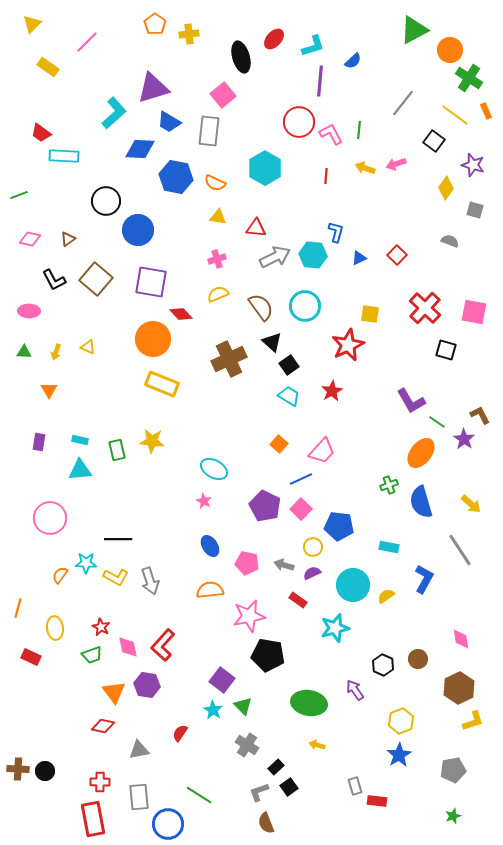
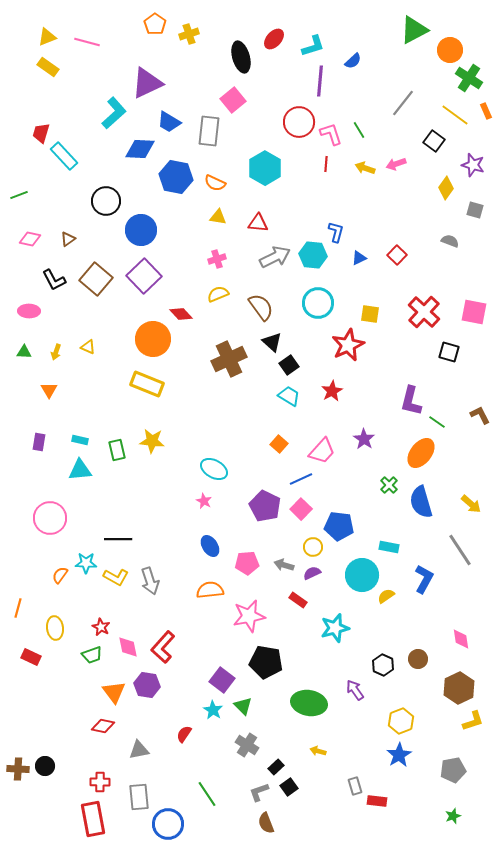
yellow triangle at (32, 24): moved 15 px right, 13 px down; rotated 24 degrees clockwise
yellow cross at (189, 34): rotated 12 degrees counterclockwise
pink line at (87, 42): rotated 60 degrees clockwise
purple triangle at (153, 88): moved 6 px left, 5 px up; rotated 8 degrees counterclockwise
pink square at (223, 95): moved 10 px right, 5 px down
green line at (359, 130): rotated 36 degrees counterclockwise
red trapezoid at (41, 133): rotated 70 degrees clockwise
pink L-shape at (331, 134): rotated 10 degrees clockwise
cyan rectangle at (64, 156): rotated 44 degrees clockwise
red line at (326, 176): moved 12 px up
red triangle at (256, 228): moved 2 px right, 5 px up
blue circle at (138, 230): moved 3 px right
purple square at (151, 282): moved 7 px left, 6 px up; rotated 36 degrees clockwise
cyan circle at (305, 306): moved 13 px right, 3 px up
red cross at (425, 308): moved 1 px left, 4 px down
black square at (446, 350): moved 3 px right, 2 px down
yellow rectangle at (162, 384): moved 15 px left
purple L-shape at (411, 401): rotated 44 degrees clockwise
purple star at (464, 439): moved 100 px left
green cross at (389, 485): rotated 24 degrees counterclockwise
pink pentagon at (247, 563): rotated 15 degrees counterclockwise
cyan circle at (353, 585): moved 9 px right, 10 px up
red L-shape at (163, 645): moved 2 px down
black pentagon at (268, 655): moved 2 px left, 7 px down
red semicircle at (180, 733): moved 4 px right, 1 px down
yellow arrow at (317, 745): moved 1 px right, 6 px down
black circle at (45, 771): moved 5 px up
green line at (199, 795): moved 8 px right, 1 px up; rotated 24 degrees clockwise
